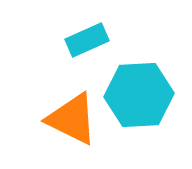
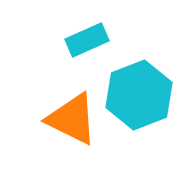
cyan hexagon: rotated 18 degrees counterclockwise
